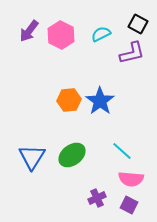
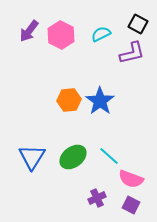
cyan line: moved 13 px left, 5 px down
green ellipse: moved 1 px right, 2 px down
pink semicircle: rotated 15 degrees clockwise
purple square: moved 2 px right
